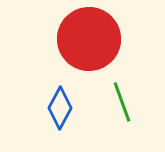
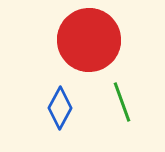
red circle: moved 1 px down
